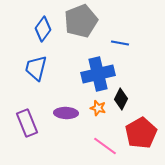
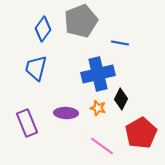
pink line: moved 3 px left
